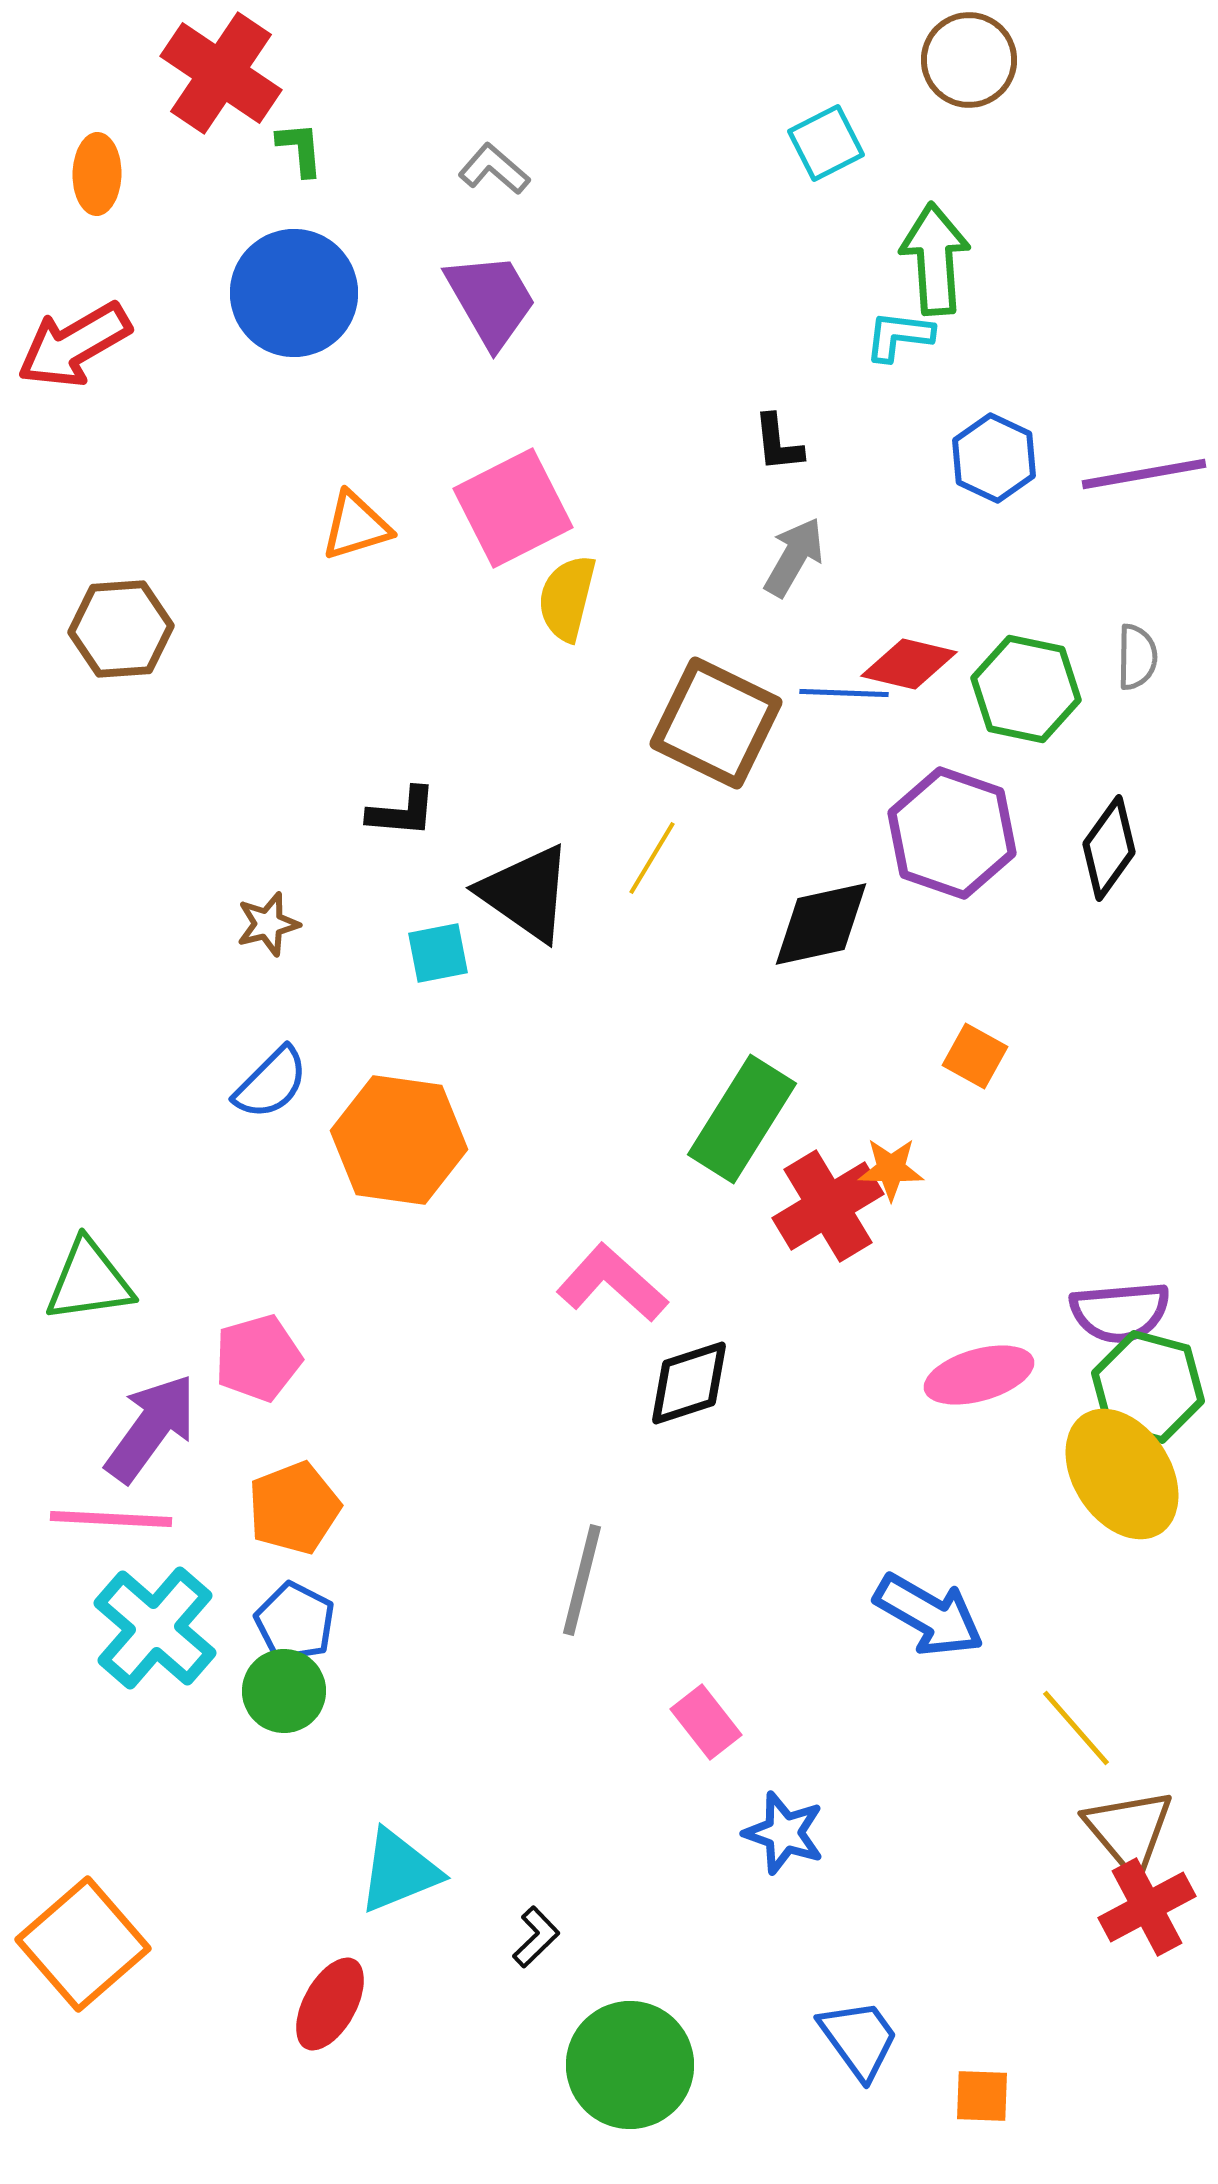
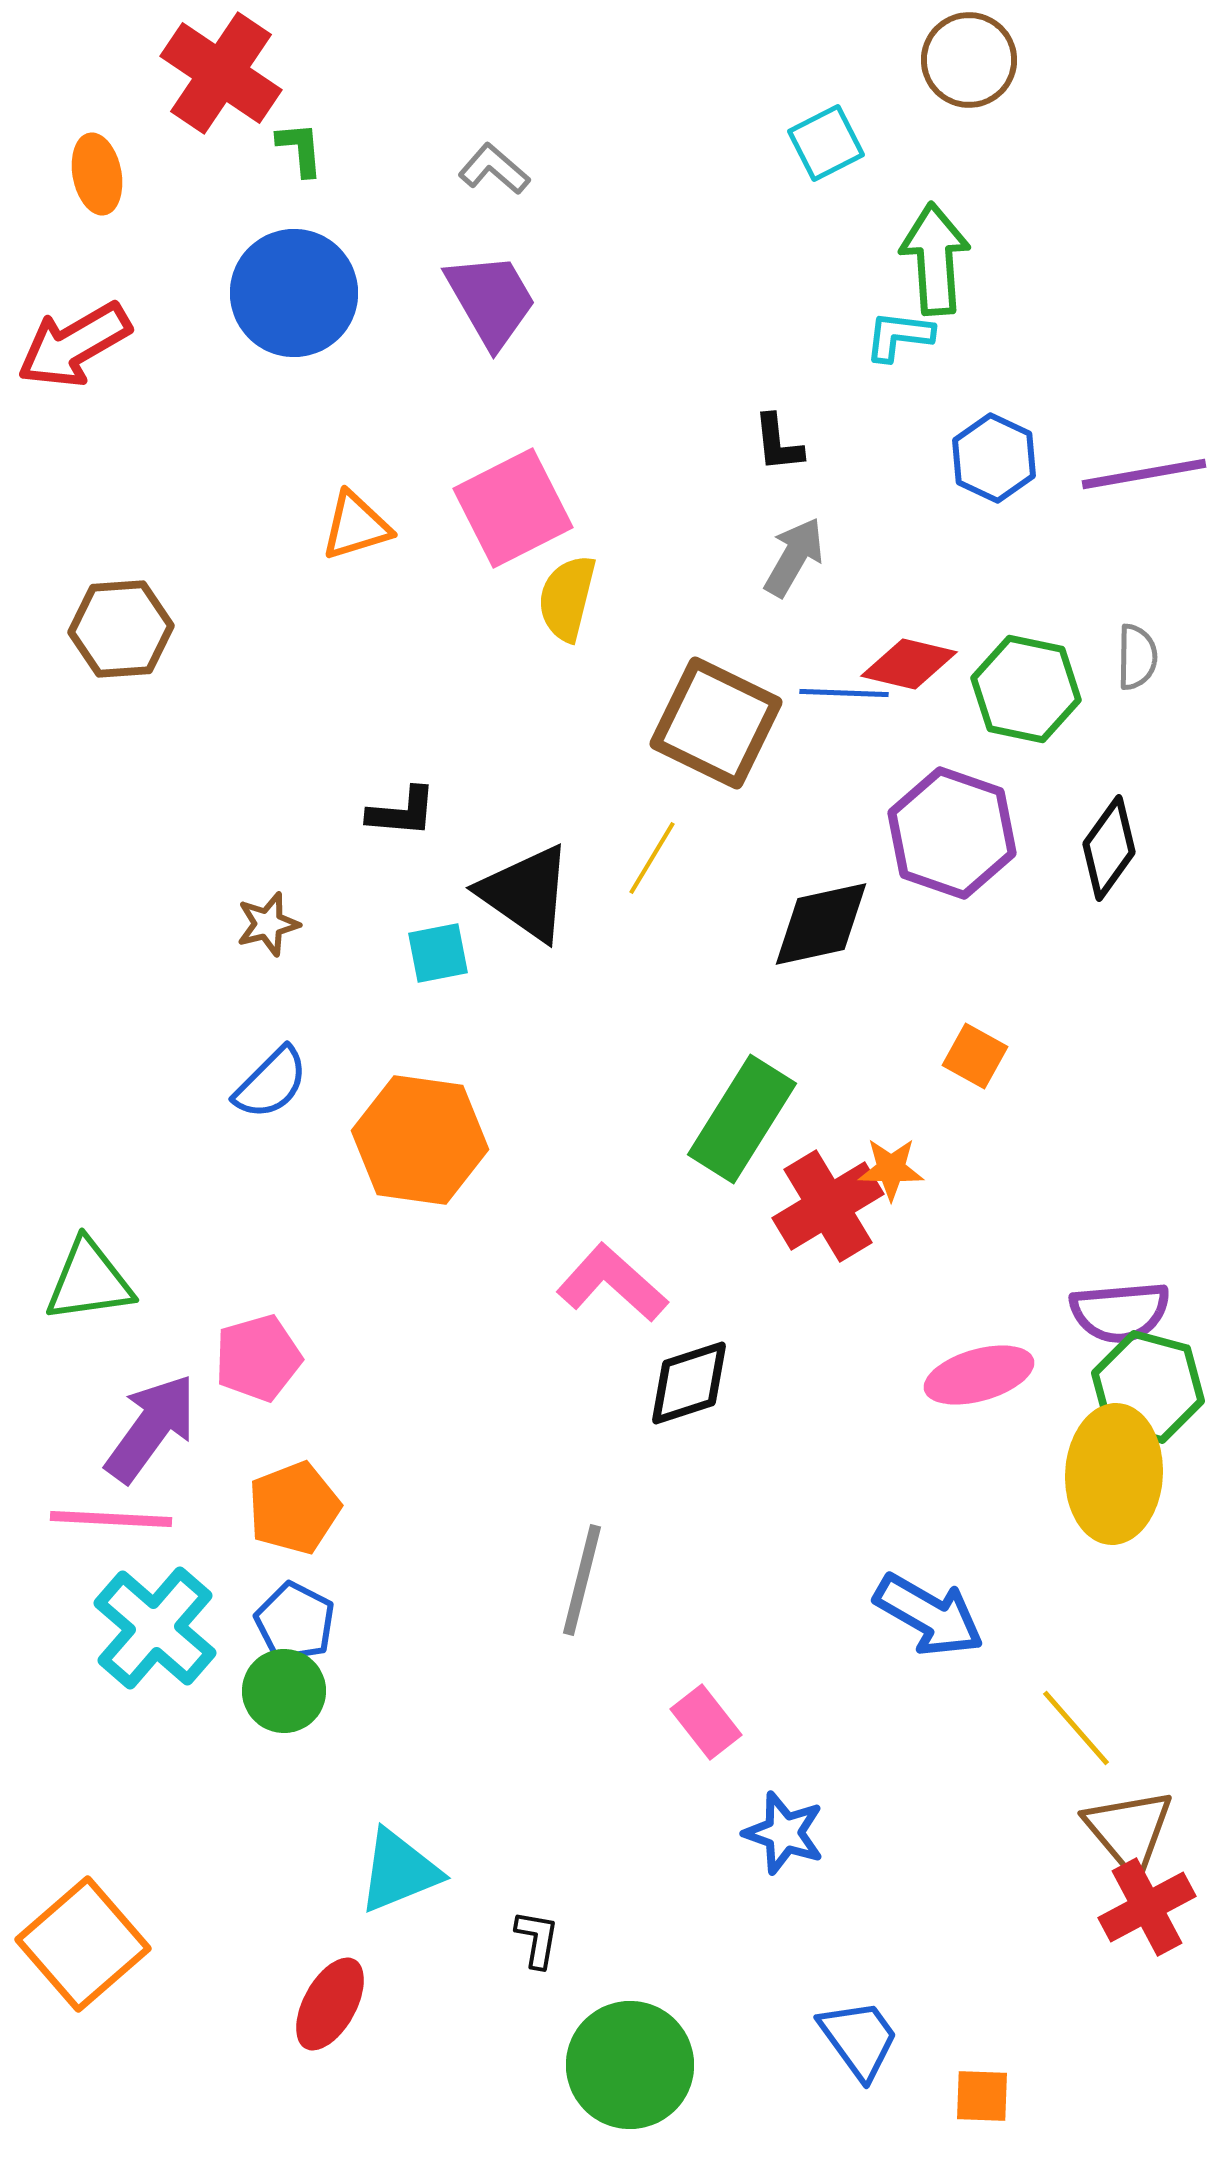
orange ellipse at (97, 174): rotated 12 degrees counterclockwise
orange hexagon at (399, 1140): moved 21 px right
yellow ellipse at (1122, 1474): moved 8 px left; rotated 36 degrees clockwise
black L-shape at (536, 1937): moved 1 px right, 2 px down; rotated 36 degrees counterclockwise
